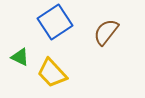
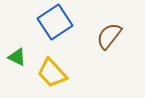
brown semicircle: moved 3 px right, 4 px down
green triangle: moved 3 px left
